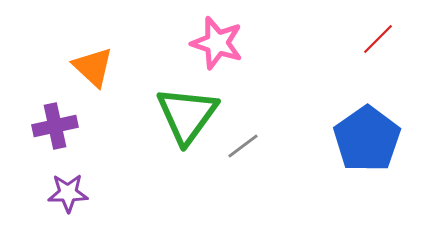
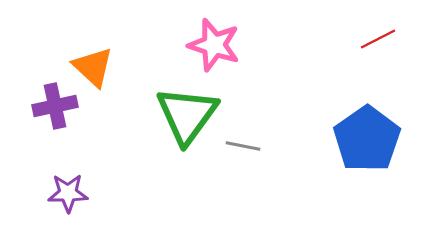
red line: rotated 18 degrees clockwise
pink star: moved 3 px left, 2 px down
purple cross: moved 20 px up
gray line: rotated 48 degrees clockwise
